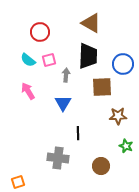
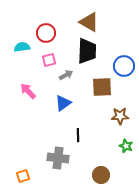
brown triangle: moved 2 px left, 1 px up
red circle: moved 6 px right, 1 px down
black trapezoid: moved 1 px left, 5 px up
cyan semicircle: moved 6 px left, 13 px up; rotated 133 degrees clockwise
blue circle: moved 1 px right, 2 px down
gray arrow: rotated 56 degrees clockwise
pink arrow: rotated 12 degrees counterclockwise
blue triangle: rotated 24 degrees clockwise
brown star: moved 2 px right
black line: moved 2 px down
brown circle: moved 9 px down
orange square: moved 5 px right, 6 px up
